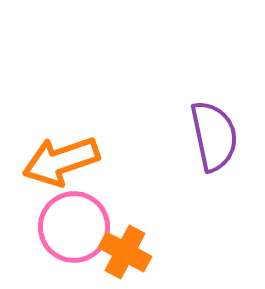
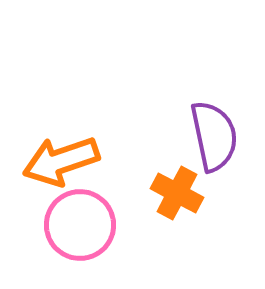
pink circle: moved 6 px right, 2 px up
orange cross: moved 52 px right, 59 px up
